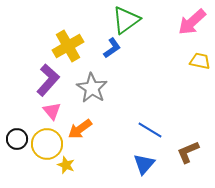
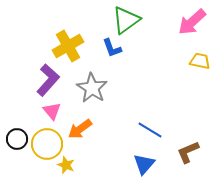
blue L-shape: rotated 105 degrees clockwise
